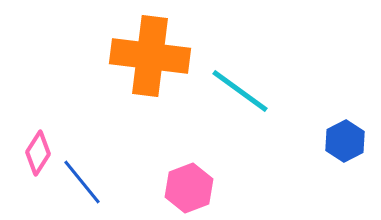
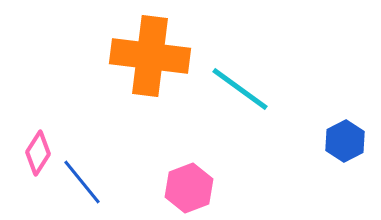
cyan line: moved 2 px up
